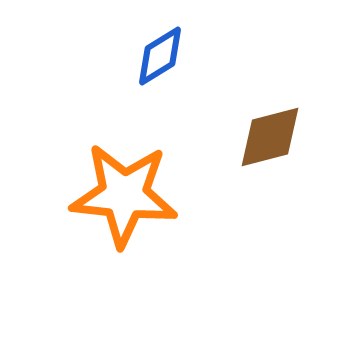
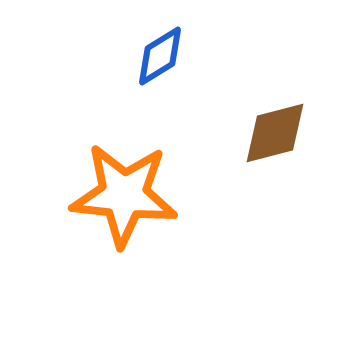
brown diamond: moved 5 px right, 4 px up
